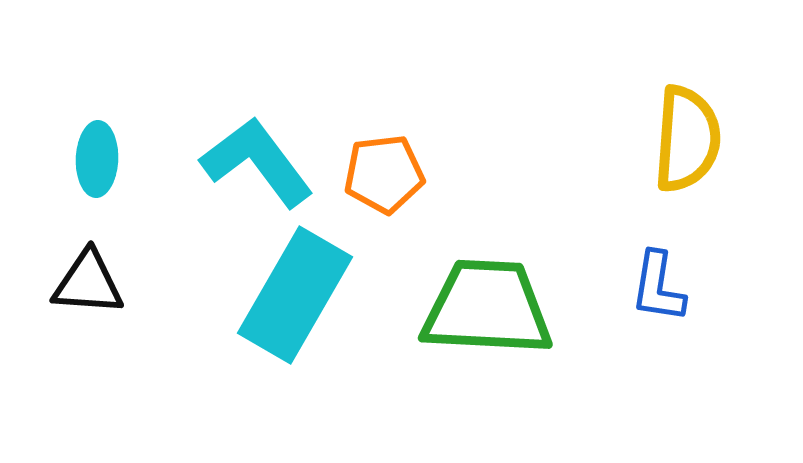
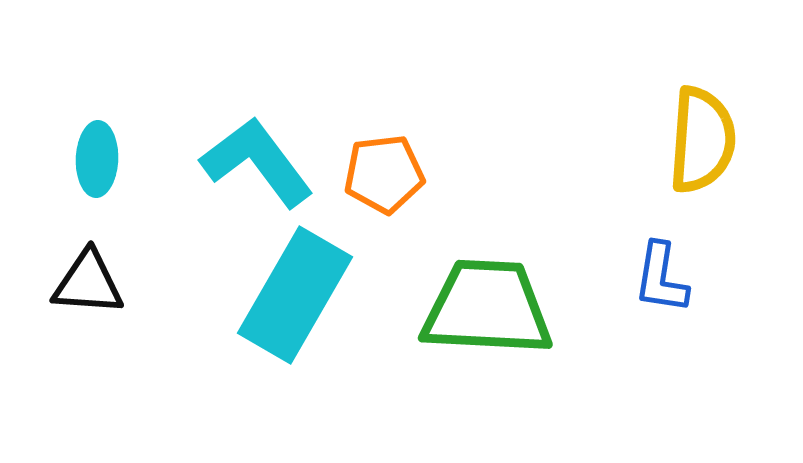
yellow semicircle: moved 15 px right, 1 px down
blue L-shape: moved 3 px right, 9 px up
